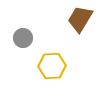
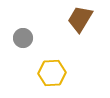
yellow hexagon: moved 7 px down
